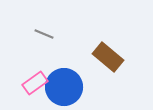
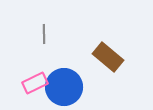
gray line: rotated 66 degrees clockwise
pink rectangle: rotated 10 degrees clockwise
